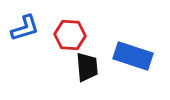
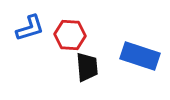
blue L-shape: moved 5 px right
blue rectangle: moved 7 px right
